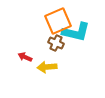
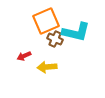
orange square: moved 12 px left
brown cross: moved 1 px left, 4 px up
red arrow: moved 1 px left, 1 px up; rotated 48 degrees counterclockwise
